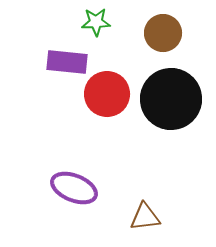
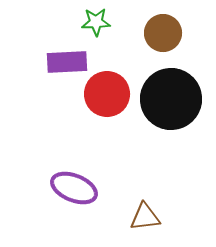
purple rectangle: rotated 9 degrees counterclockwise
